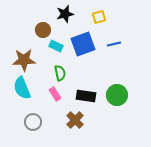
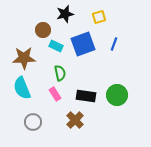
blue line: rotated 56 degrees counterclockwise
brown star: moved 2 px up
